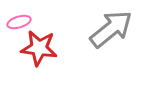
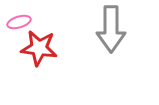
gray arrow: rotated 129 degrees clockwise
